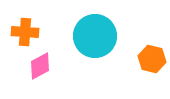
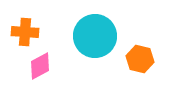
orange hexagon: moved 12 px left
